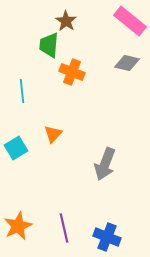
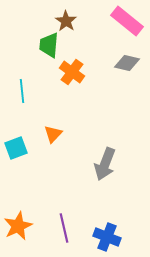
pink rectangle: moved 3 px left
orange cross: rotated 15 degrees clockwise
cyan square: rotated 10 degrees clockwise
